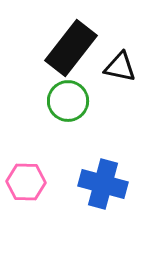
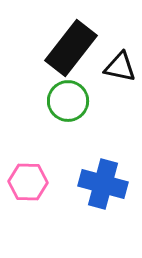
pink hexagon: moved 2 px right
